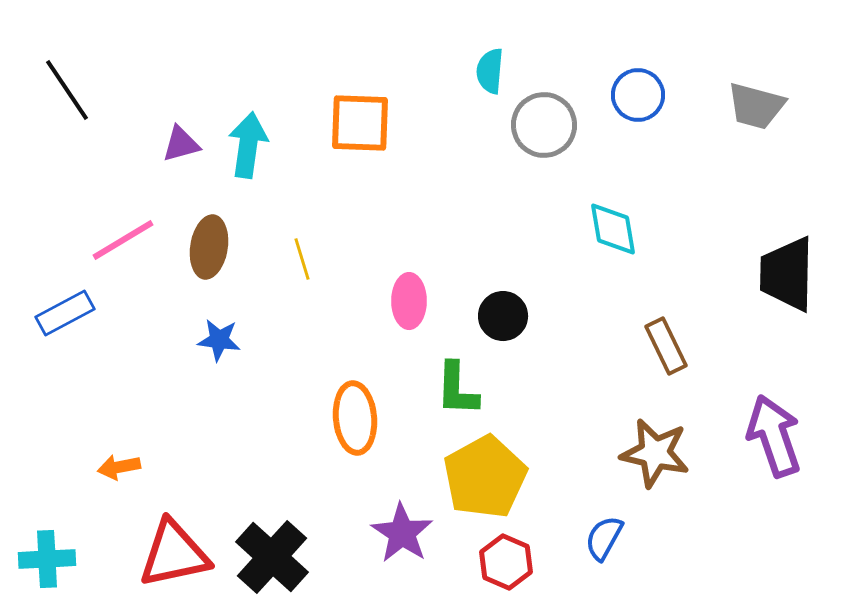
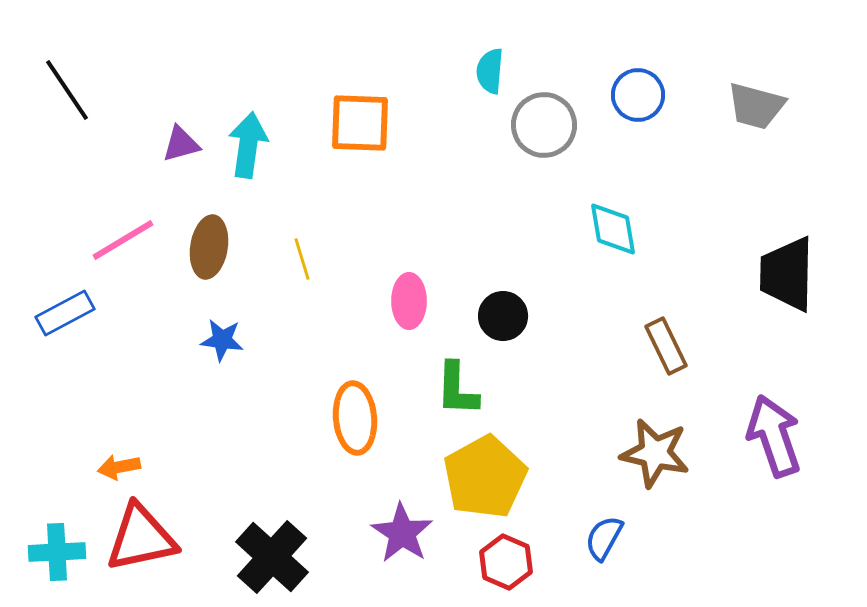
blue star: moved 3 px right
red triangle: moved 33 px left, 16 px up
cyan cross: moved 10 px right, 7 px up
